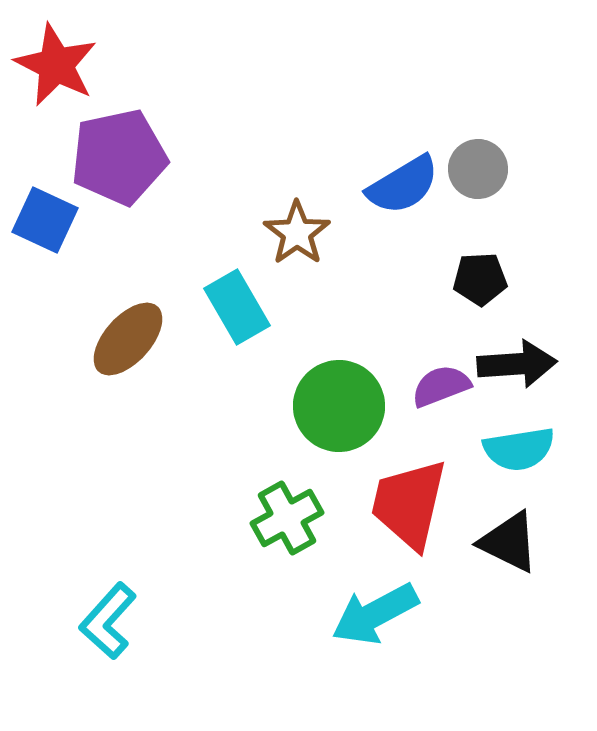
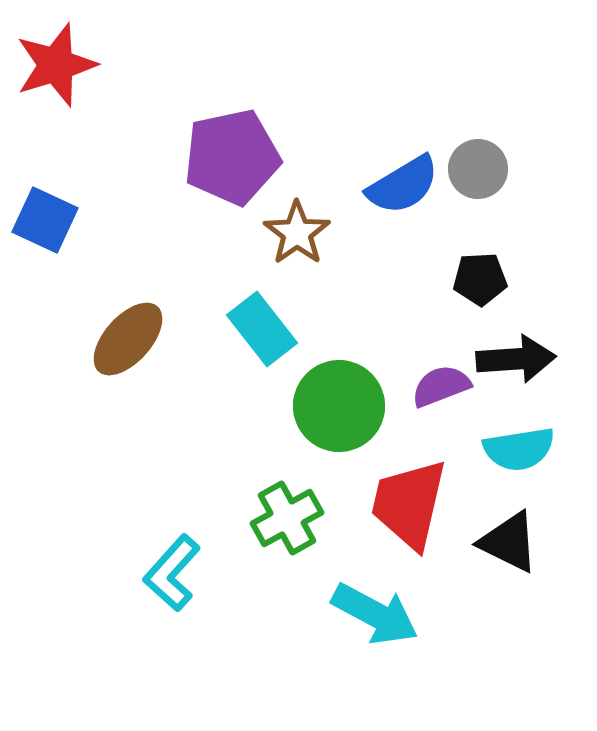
red star: rotated 28 degrees clockwise
purple pentagon: moved 113 px right
cyan rectangle: moved 25 px right, 22 px down; rotated 8 degrees counterclockwise
black arrow: moved 1 px left, 5 px up
cyan arrow: rotated 124 degrees counterclockwise
cyan L-shape: moved 64 px right, 48 px up
